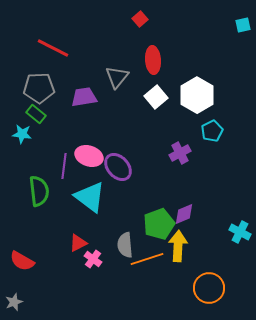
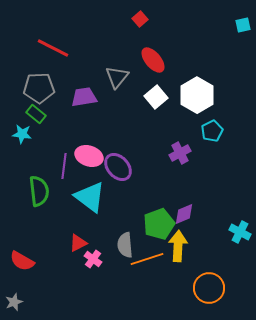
red ellipse: rotated 36 degrees counterclockwise
